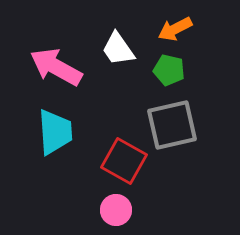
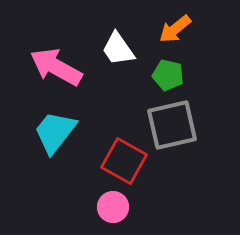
orange arrow: rotated 12 degrees counterclockwise
green pentagon: moved 1 px left, 5 px down
cyan trapezoid: rotated 138 degrees counterclockwise
pink circle: moved 3 px left, 3 px up
